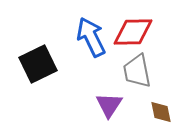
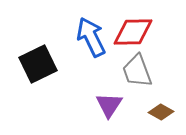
gray trapezoid: rotated 9 degrees counterclockwise
brown diamond: rotated 50 degrees counterclockwise
